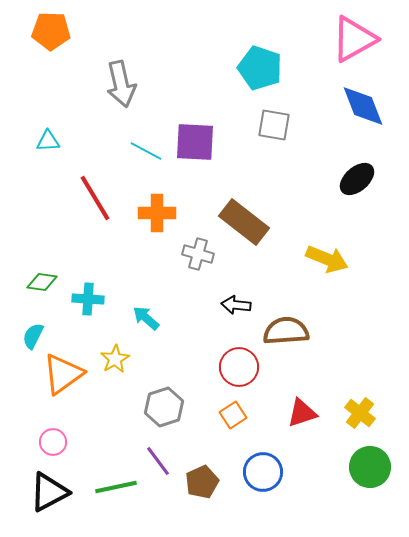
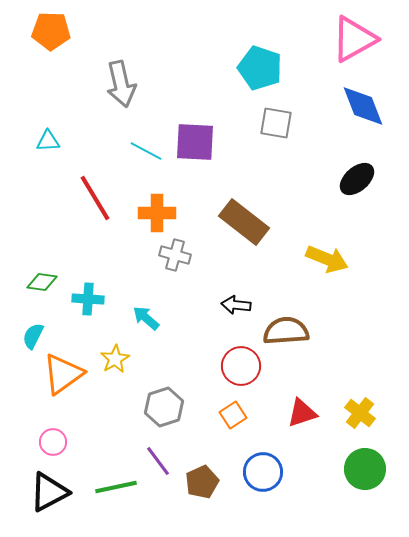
gray square: moved 2 px right, 2 px up
gray cross: moved 23 px left, 1 px down
red circle: moved 2 px right, 1 px up
green circle: moved 5 px left, 2 px down
